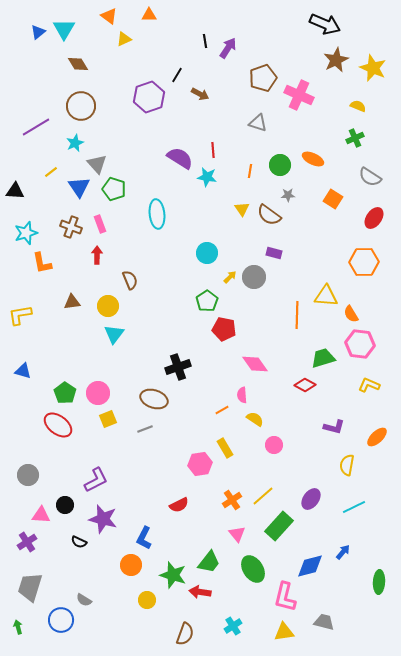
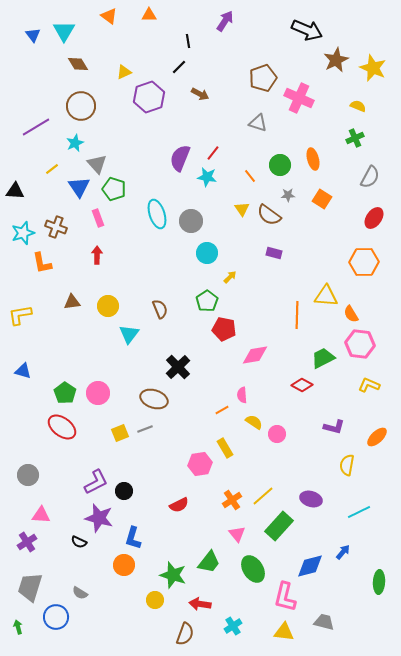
black arrow at (325, 24): moved 18 px left, 6 px down
cyan triangle at (64, 29): moved 2 px down
blue triangle at (38, 32): moved 5 px left, 3 px down; rotated 28 degrees counterclockwise
yellow triangle at (124, 39): moved 33 px down
black line at (205, 41): moved 17 px left
purple arrow at (228, 48): moved 3 px left, 27 px up
black line at (177, 75): moved 2 px right, 8 px up; rotated 14 degrees clockwise
pink cross at (299, 95): moved 3 px down
red line at (213, 150): moved 3 px down; rotated 42 degrees clockwise
purple semicircle at (180, 158): rotated 100 degrees counterclockwise
orange ellipse at (313, 159): rotated 50 degrees clockwise
orange line at (250, 171): moved 5 px down; rotated 48 degrees counterclockwise
yellow line at (51, 172): moved 1 px right, 3 px up
gray semicircle at (370, 177): rotated 95 degrees counterclockwise
orange square at (333, 199): moved 11 px left
cyan ellipse at (157, 214): rotated 12 degrees counterclockwise
pink rectangle at (100, 224): moved 2 px left, 6 px up
brown cross at (71, 227): moved 15 px left
cyan star at (26, 233): moved 3 px left
gray circle at (254, 277): moved 63 px left, 56 px up
brown semicircle at (130, 280): moved 30 px right, 29 px down
cyan triangle at (114, 334): moved 15 px right
green trapezoid at (323, 358): rotated 10 degrees counterclockwise
pink diamond at (255, 364): moved 9 px up; rotated 64 degrees counterclockwise
black cross at (178, 367): rotated 25 degrees counterclockwise
red diamond at (305, 385): moved 3 px left
yellow square at (108, 419): moved 12 px right, 14 px down
yellow semicircle at (255, 419): moved 1 px left, 3 px down
red ellipse at (58, 425): moved 4 px right, 2 px down
pink circle at (274, 445): moved 3 px right, 11 px up
purple L-shape at (96, 480): moved 2 px down
purple ellipse at (311, 499): rotated 70 degrees clockwise
black circle at (65, 505): moved 59 px right, 14 px up
cyan line at (354, 507): moved 5 px right, 5 px down
purple star at (103, 519): moved 4 px left, 1 px up
blue L-shape at (144, 538): moved 11 px left; rotated 10 degrees counterclockwise
orange circle at (131, 565): moved 7 px left
red arrow at (200, 592): moved 12 px down
gray semicircle at (84, 600): moved 4 px left, 7 px up
yellow circle at (147, 600): moved 8 px right
blue circle at (61, 620): moved 5 px left, 3 px up
yellow triangle at (284, 632): rotated 15 degrees clockwise
